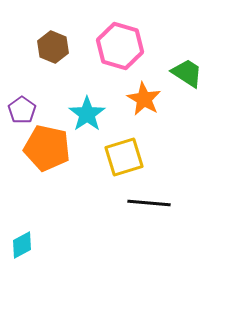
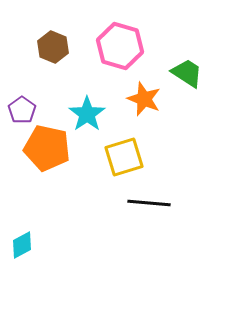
orange star: rotated 8 degrees counterclockwise
